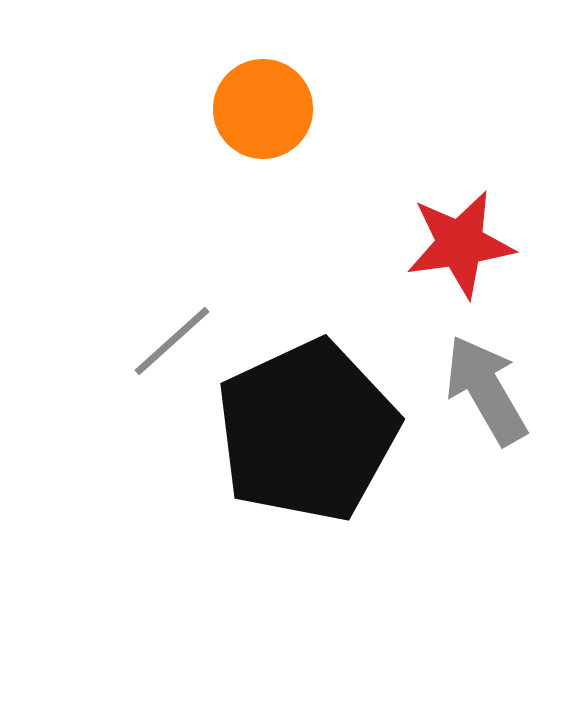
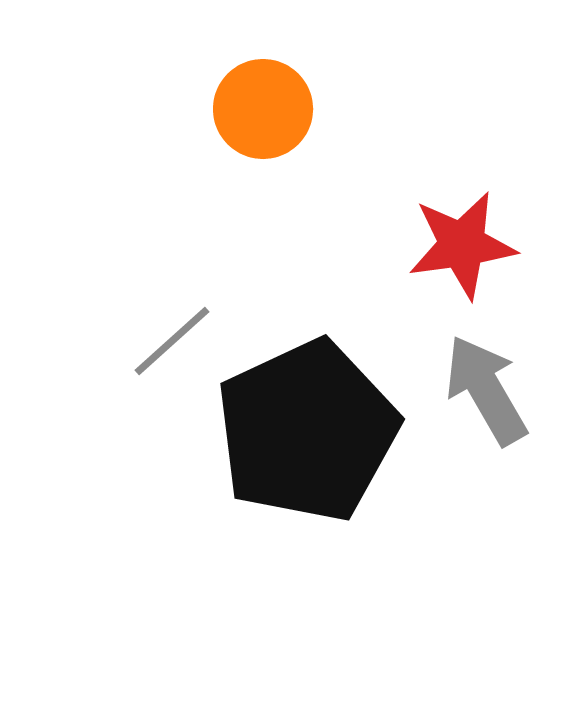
red star: moved 2 px right, 1 px down
